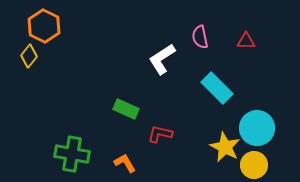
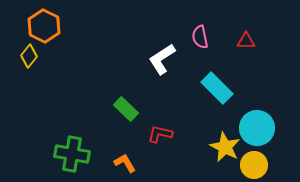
green rectangle: rotated 20 degrees clockwise
